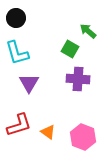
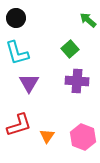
green arrow: moved 11 px up
green square: rotated 18 degrees clockwise
purple cross: moved 1 px left, 2 px down
orange triangle: moved 1 px left, 4 px down; rotated 28 degrees clockwise
